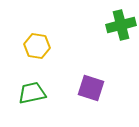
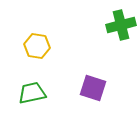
purple square: moved 2 px right
